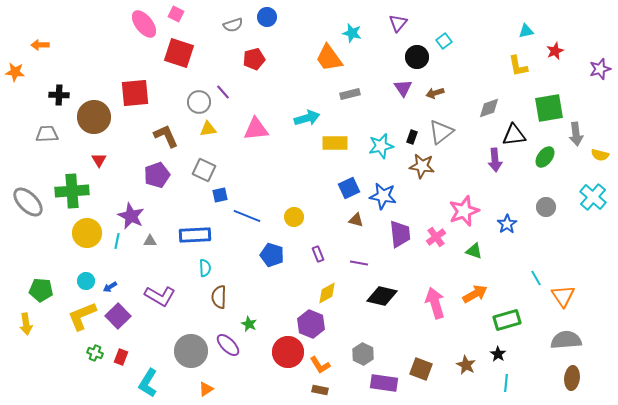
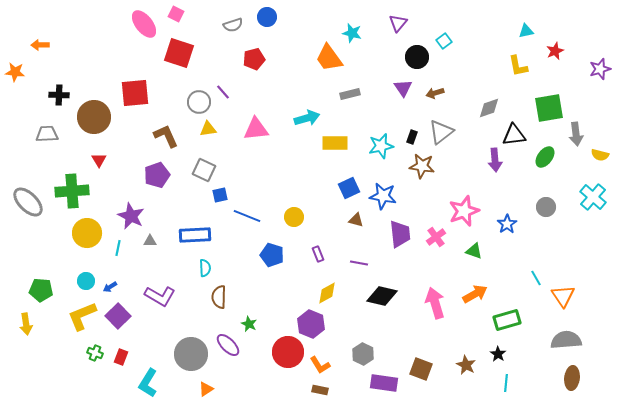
cyan line at (117, 241): moved 1 px right, 7 px down
gray circle at (191, 351): moved 3 px down
